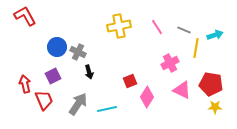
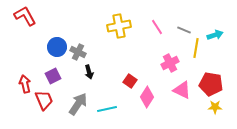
red square: rotated 32 degrees counterclockwise
